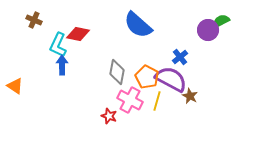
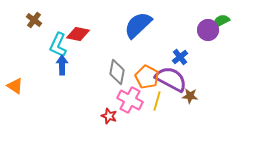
brown cross: rotated 14 degrees clockwise
blue semicircle: rotated 96 degrees clockwise
brown star: rotated 21 degrees counterclockwise
